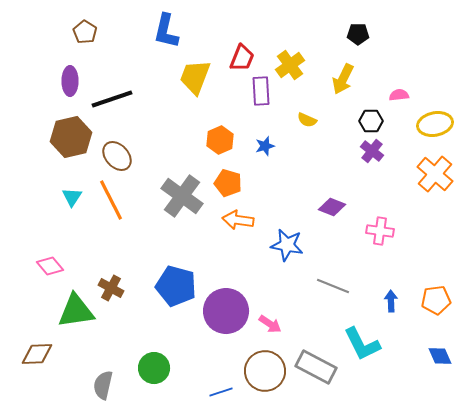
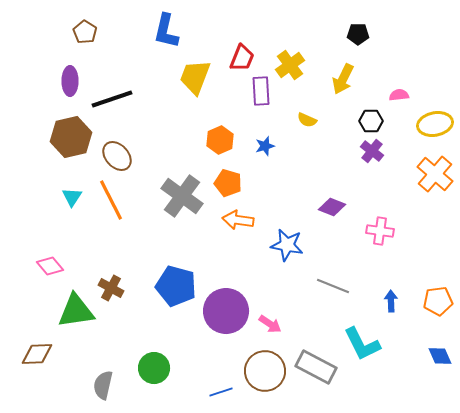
orange pentagon at (436, 300): moved 2 px right, 1 px down
